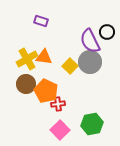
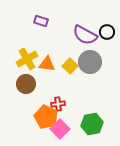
purple semicircle: moved 5 px left, 6 px up; rotated 35 degrees counterclockwise
orange triangle: moved 3 px right, 7 px down
orange pentagon: moved 26 px down
pink square: moved 1 px up
